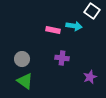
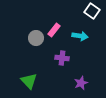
cyan arrow: moved 6 px right, 10 px down
pink rectangle: moved 1 px right; rotated 64 degrees counterclockwise
gray circle: moved 14 px right, 21 px up
purple star: moved 9 px left, 6 px down
green triangle: moved 4 px right; rotated 12 degrees clockwise
